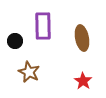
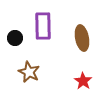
black circle: moved 3 px up
